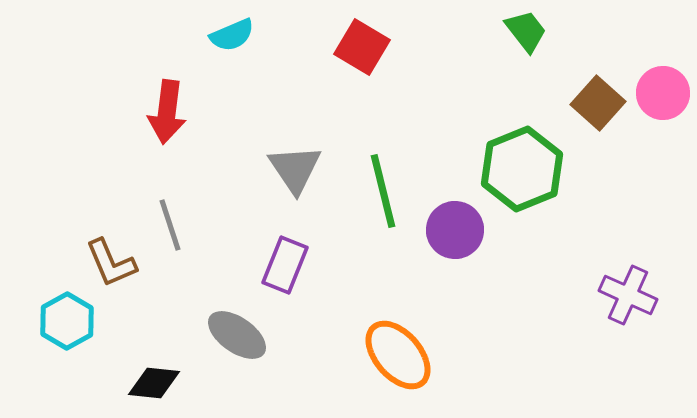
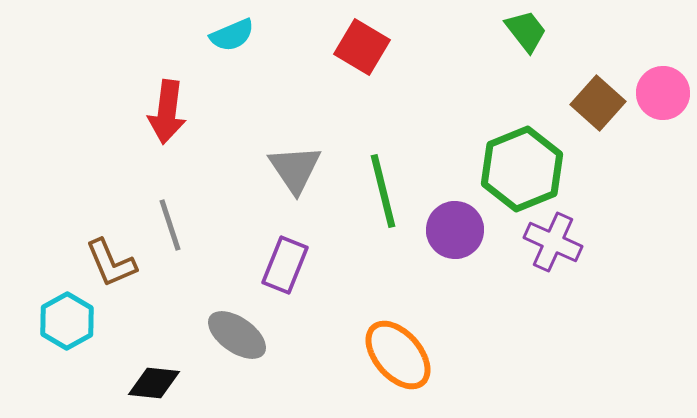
purple cross: moved 75 px left, 53 px up
